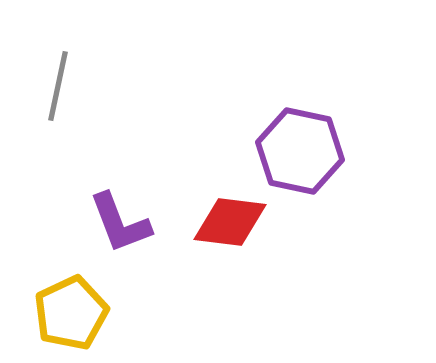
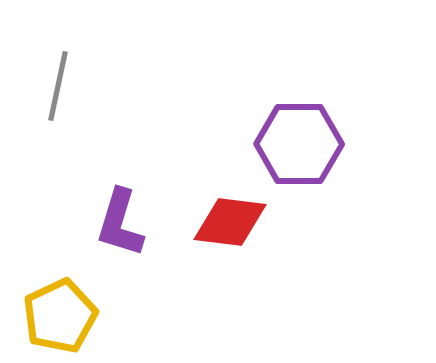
purple hexagon: moved 1 px left, 7 px up; rotated 12 degrees counterclockwise
purple L-shape: rotated 38 degrees clockwise
yellow pentagon: moved 11 px left, 3 px down
